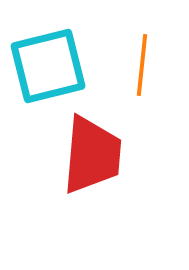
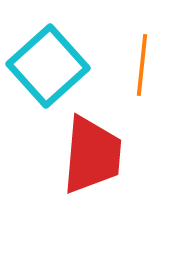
cyan square: rotated 28 degrees counterclockwise
